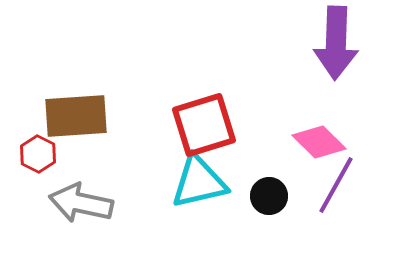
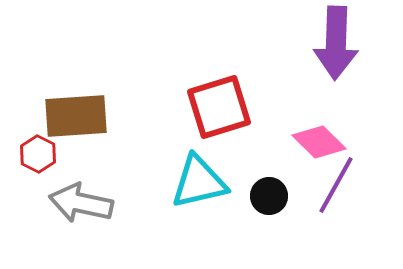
red square: moved 15 px right, 18 px up
